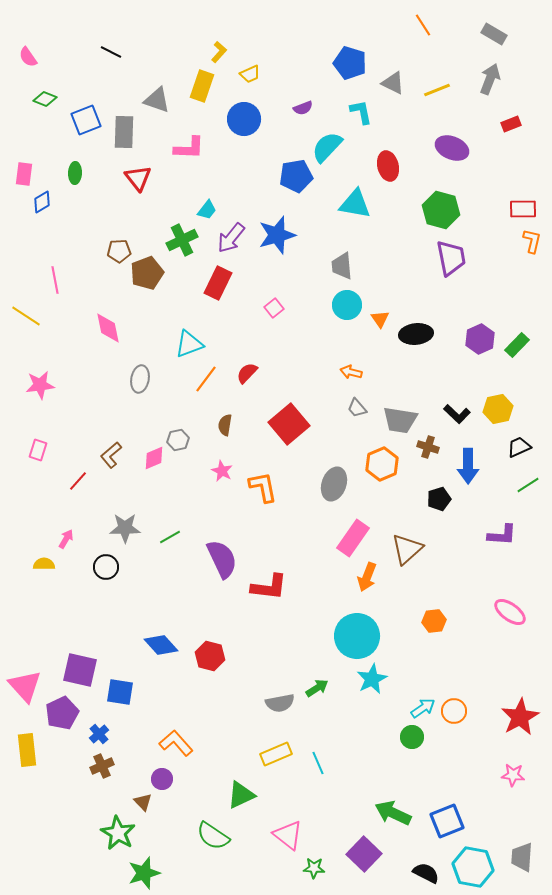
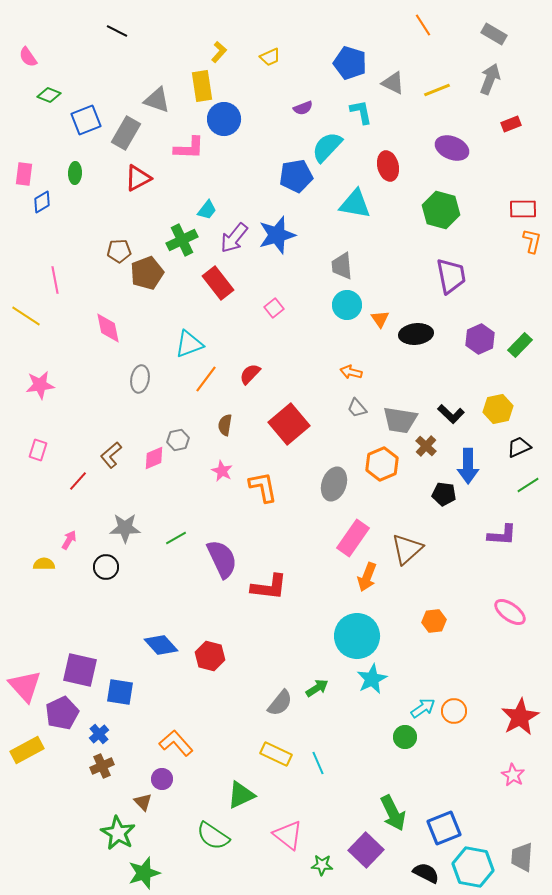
black line at (111, 52): moved 6 px right, 21 px up
yellow trapezoid at (250, 74): moved 20 px right, 17 px up
yellow rectangle at (202, 86): rotated 28 degrees counterclockwise
green diamond at (45, 99): moved 4 px right, 4 px up
blue circle at (244, 119): moved 20 px left
gray rectangle at (124, 132): moved 2 px right, 1 px down; rotated 28 degrees clockwise
red triangle at (138, 178): rotated 40 degrees clockwise
purple arrow at (231, 238): moved 3 px right
purple trapezoid at (451, 258): moved 18 px down
red rectangle at (218, 283): rotated 64 degrees counterclockwise
green rectangle at (517, 345): moved 3 px right
red semicircle at (247, 373): moved 3 px right, 1 px down
black L-shape at (457, 414): moved 6 px left
brown cross at (428, 447): moved 2 px left, 1 px up; rotated 25 degrees clockwise
black pentagon at (439, 499): moved 5 px right, 5 px up; rotated 25 degrees clockwise
green line at (170, 537): moved 6 px right, 1 px down
pink arrow at (66, 539): moved 3 px right, 1 px down
gray semicircle at (280, 703): rotated 40 degrees counterclockwise
green circle at (412, 737): moved 7 px left
yellow rectangle at (27, 750): rotated 68 degrees clockwise
yellow rectangle at (276, 754): rotated 48 degrees clockwise
pink star at (513, 775): rotated 25 degrees clockwise
green arrow at (393, 813): rotated 141 degrees counterclockwise
blue square at (447, 821): moved 3 px left, 7 px down
purple square at (364, 854): moved 2 px right, 4 px up
green star at (314, 868): moved 8 px right, 3 px up
